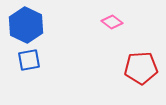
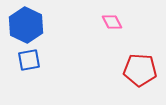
pink diamond: rotated 25 degrees clockwise
red pentagon: moved 1 px left, 2 px down; rotated 8 degrees clockwise
